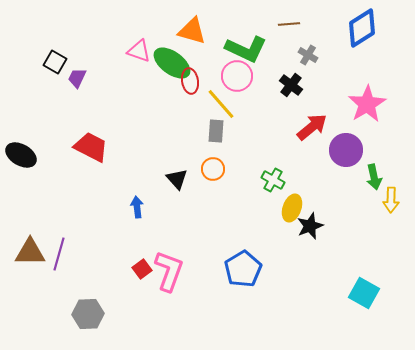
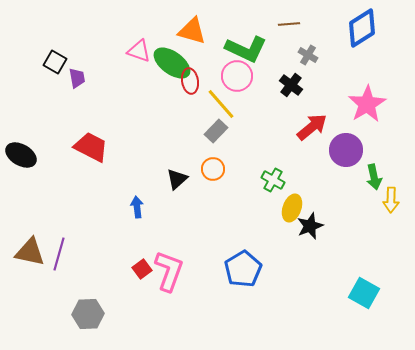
purple trapezoid: rotated 145 degrees clockwise
gray rectangle: rotated 40 degrees clockwise
black triangle: rotated 30 degrees clockwise
brown triangle: rotated 12 degrees clockwise
